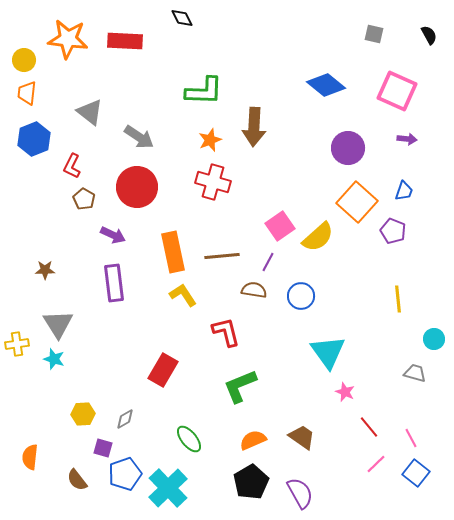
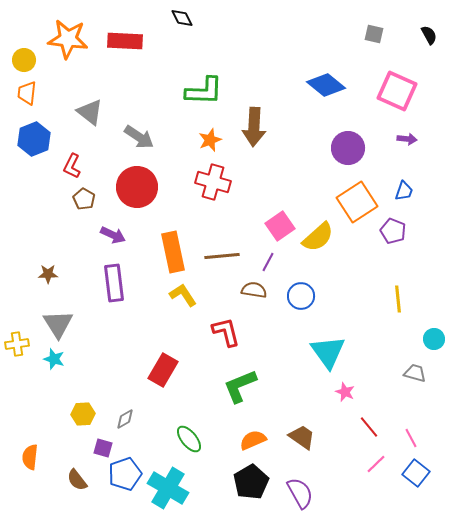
orange square at (357, 202): rotated 15 degrees clockwise
brown star at (45, 270): moved 3 px right, 4 px down
cyan cross at (168, 488): rotated 15 degrees counterclockwise
